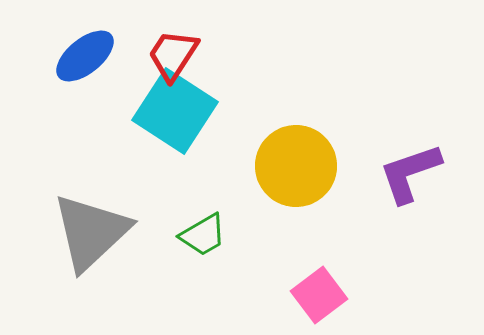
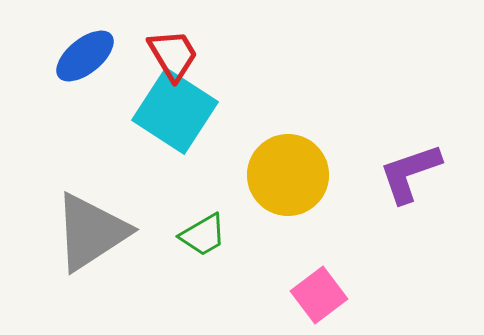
red trapezoid: rotated 116 degrees clockwise
yellow circle: moved 8 px left, 9 px down
gray triangle: rotated 10 degrees clockwise
